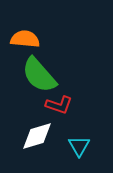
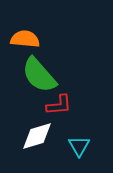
red L-shape: rotated 24 degrees counterclockwise
